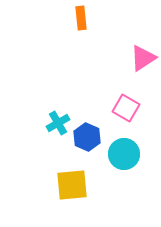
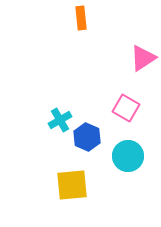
cyan cross: moved 2 px right, 3 px up
cyan circle: moved 4 px right, 2 px down
